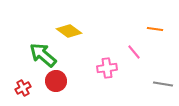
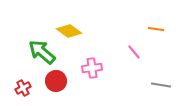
orange line: moved 1 px right
green arrow: moved 1 px left, 3 px up
pink cross: moved 15 px left
gray line: moved 2 px left, 1 px down
